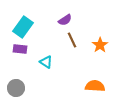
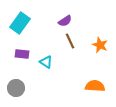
purple semicircle: moved 1 px down
cyan rectangle: moved 3 px left, 4 px up
brown line: moved 2 px left, 1 px down
orange star: rotated 14 degrees counterclockwise
purple rectangle: moved 2 px right, 5 px down
